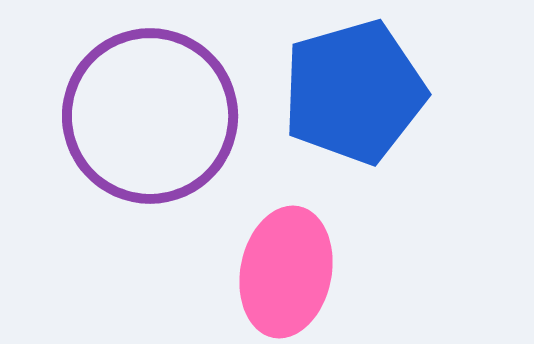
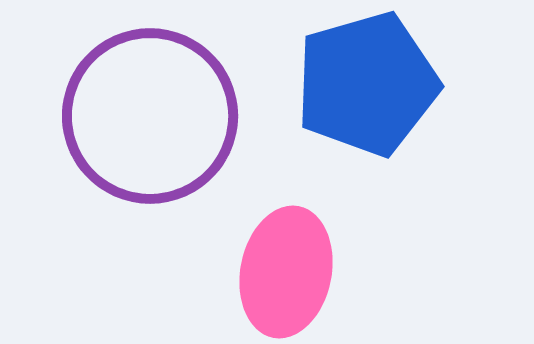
blue pentagon: moved 13 px right, 8 px up
